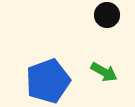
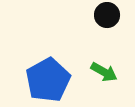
blue pentagon: moved 1 px up; rotated 9 degrees counterclockwise
